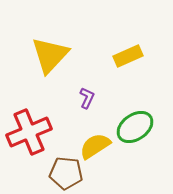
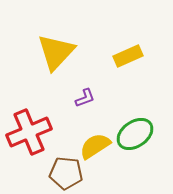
yellow triangle: moved 6 px right, 3 px up
purple L-shape: moved 2 px left; rotated 45 degrees clockwise
green ellipse: moved 7 px down
